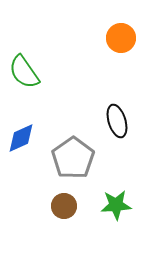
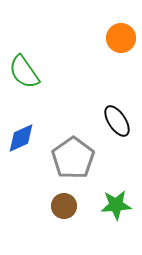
black ellipse: rotated 16 degrees counterclockwise
